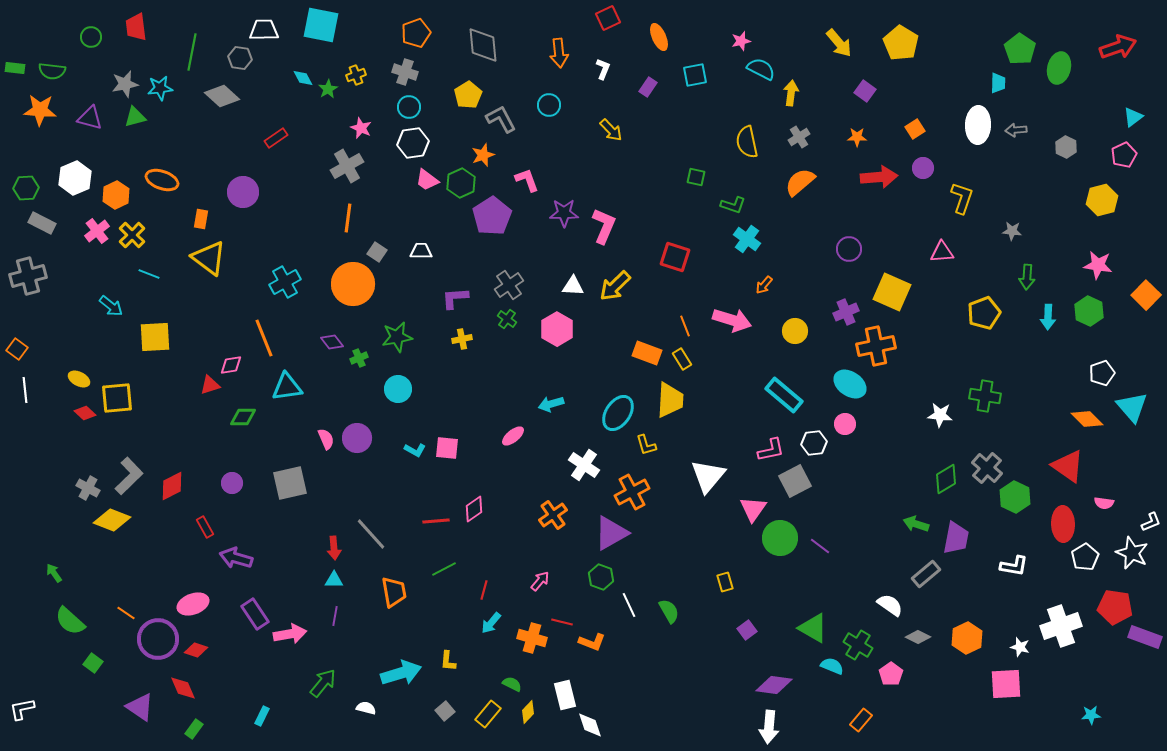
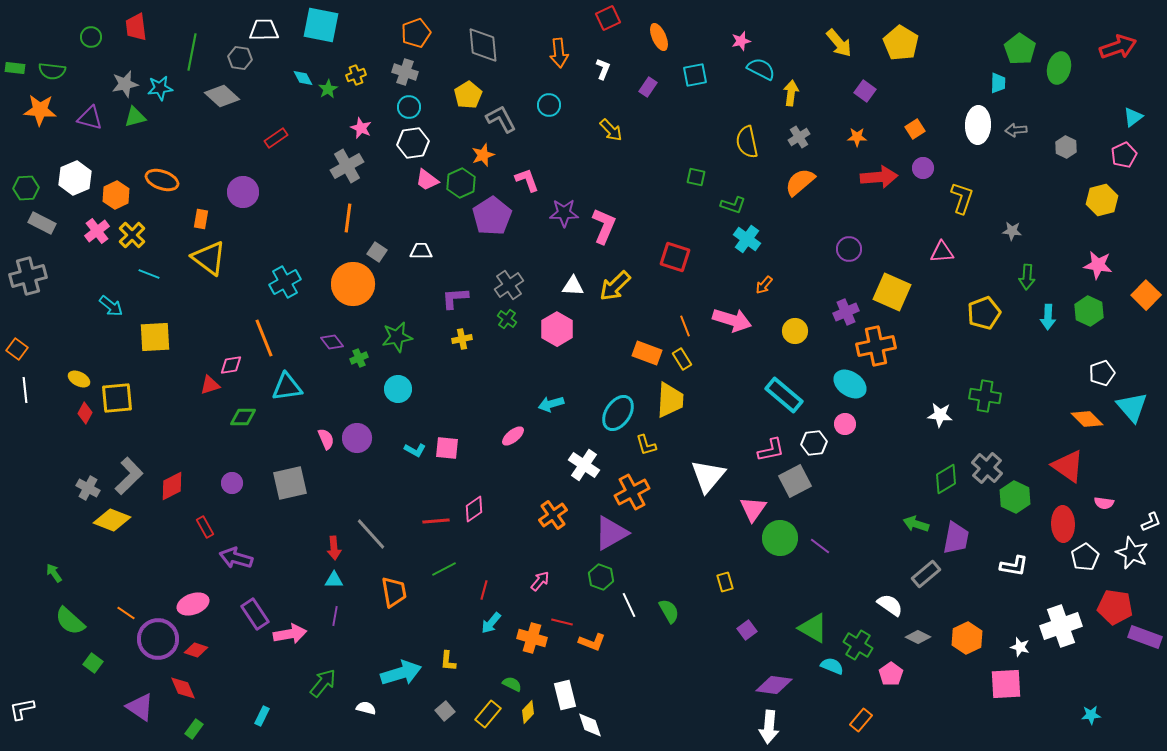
red diamond at (85, 413): rotated 75 degrees clockwise
